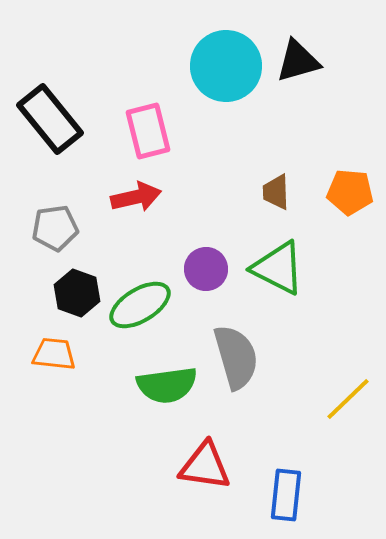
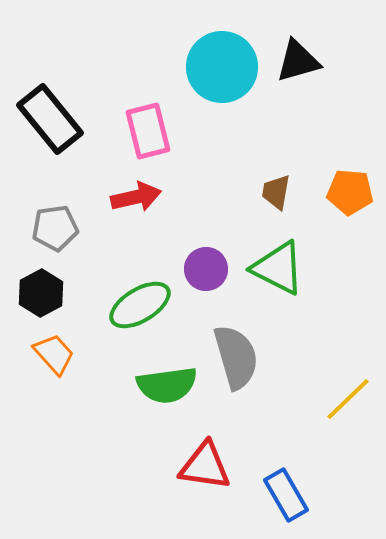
cyan circle: moved 4 px left, 1 px down
brown trapezoid: rotated 12 degrees clockwise
black hexagon: moved 36 px left; rotated 12 degrees clockwise
orange trapezoid: rotated 42 degrees clockwise
blue rectangle: rotated 36 degrees counterclockwise
